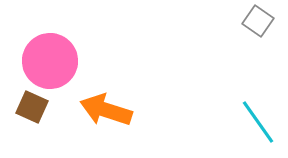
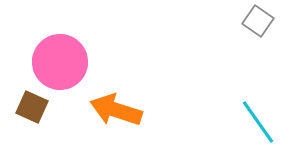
pink circle: moved 10 px right, 1 px down
orange arrow: moved 10 px right
